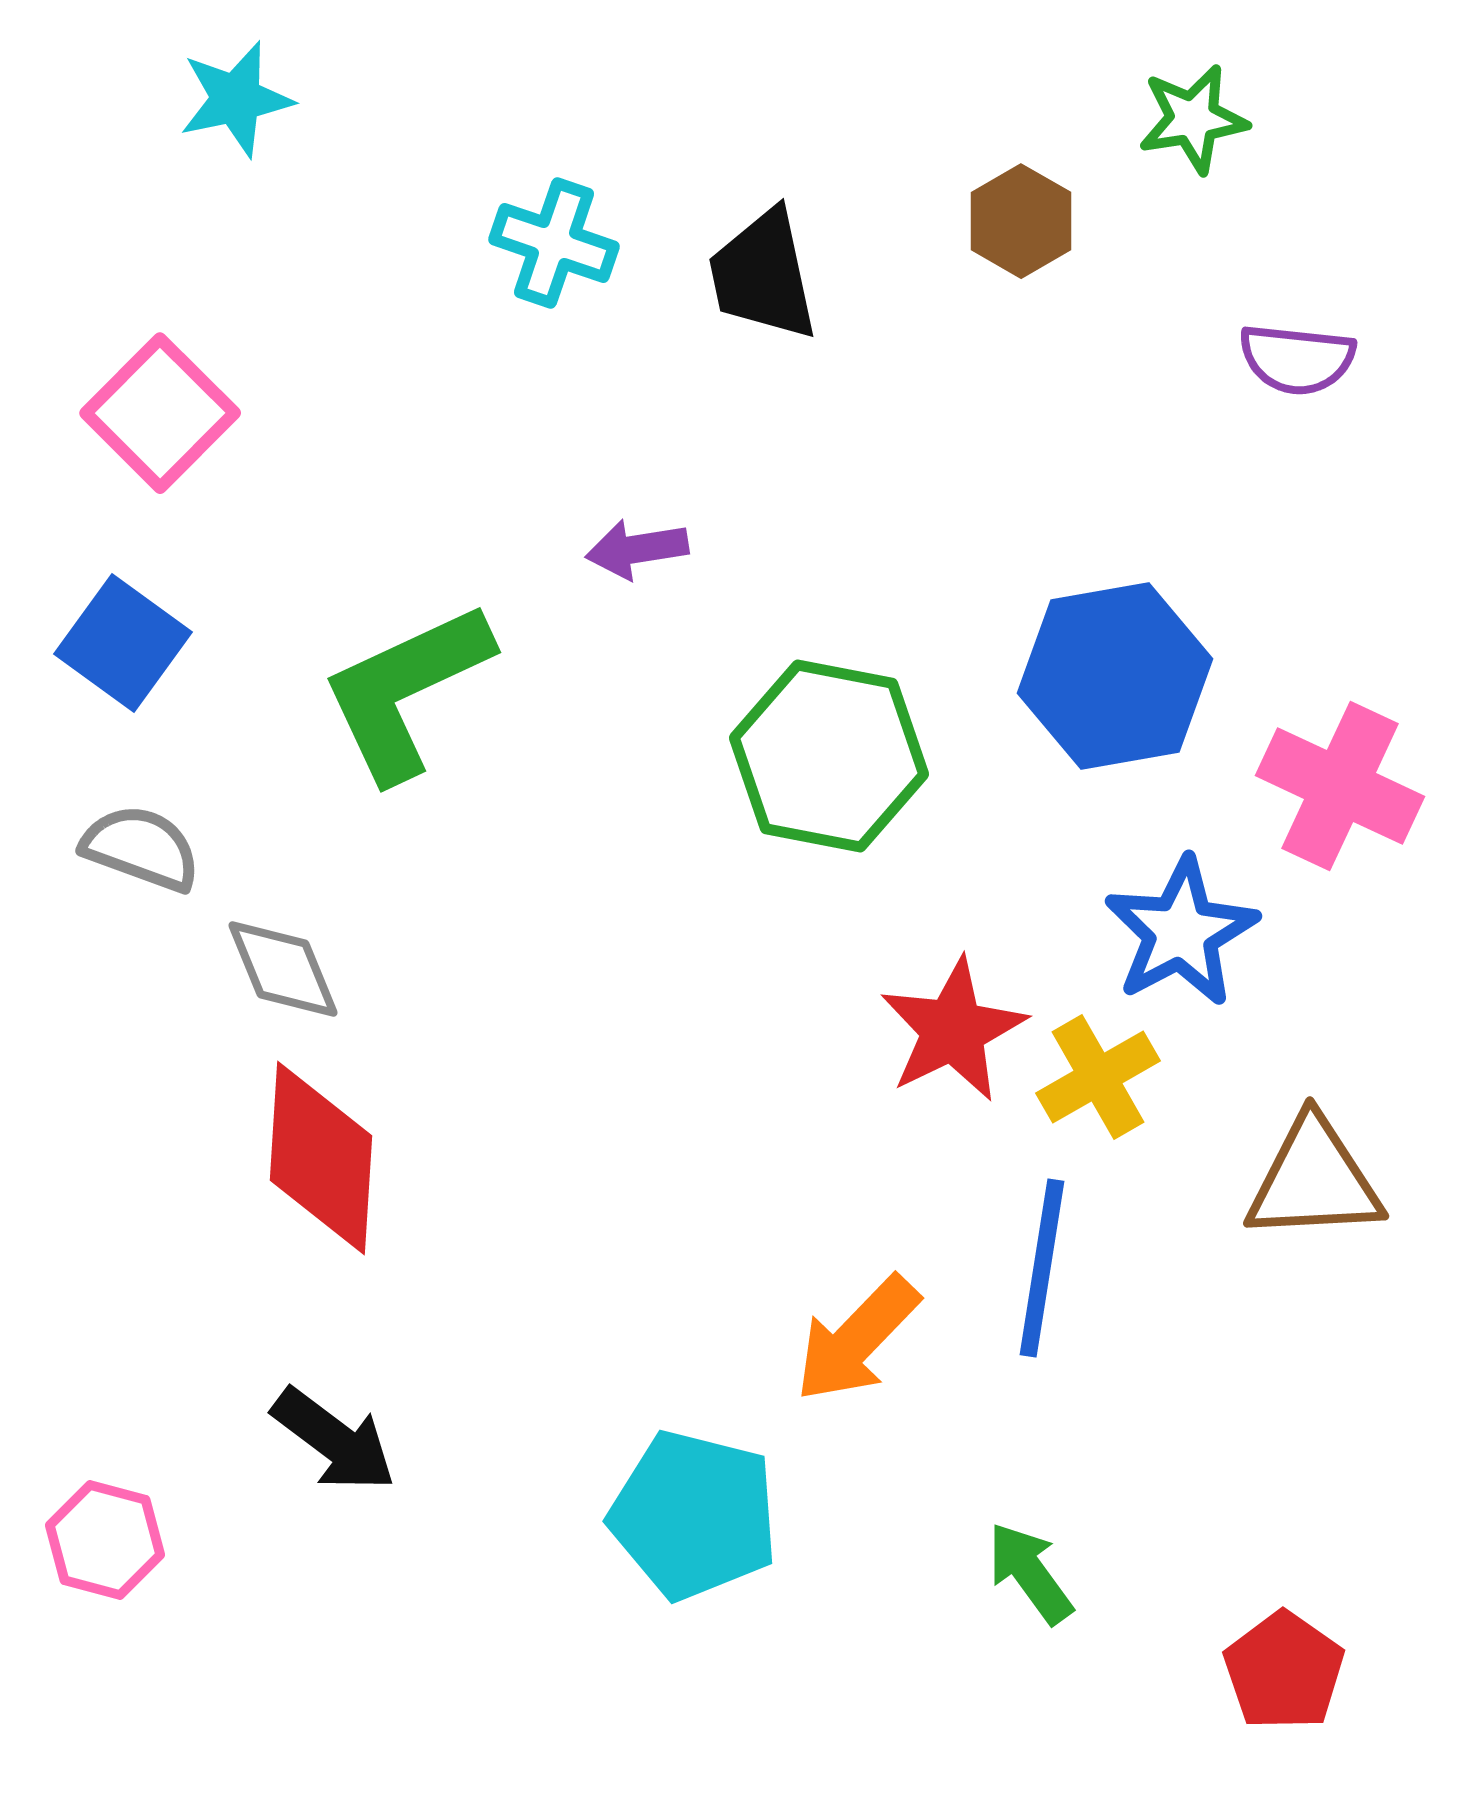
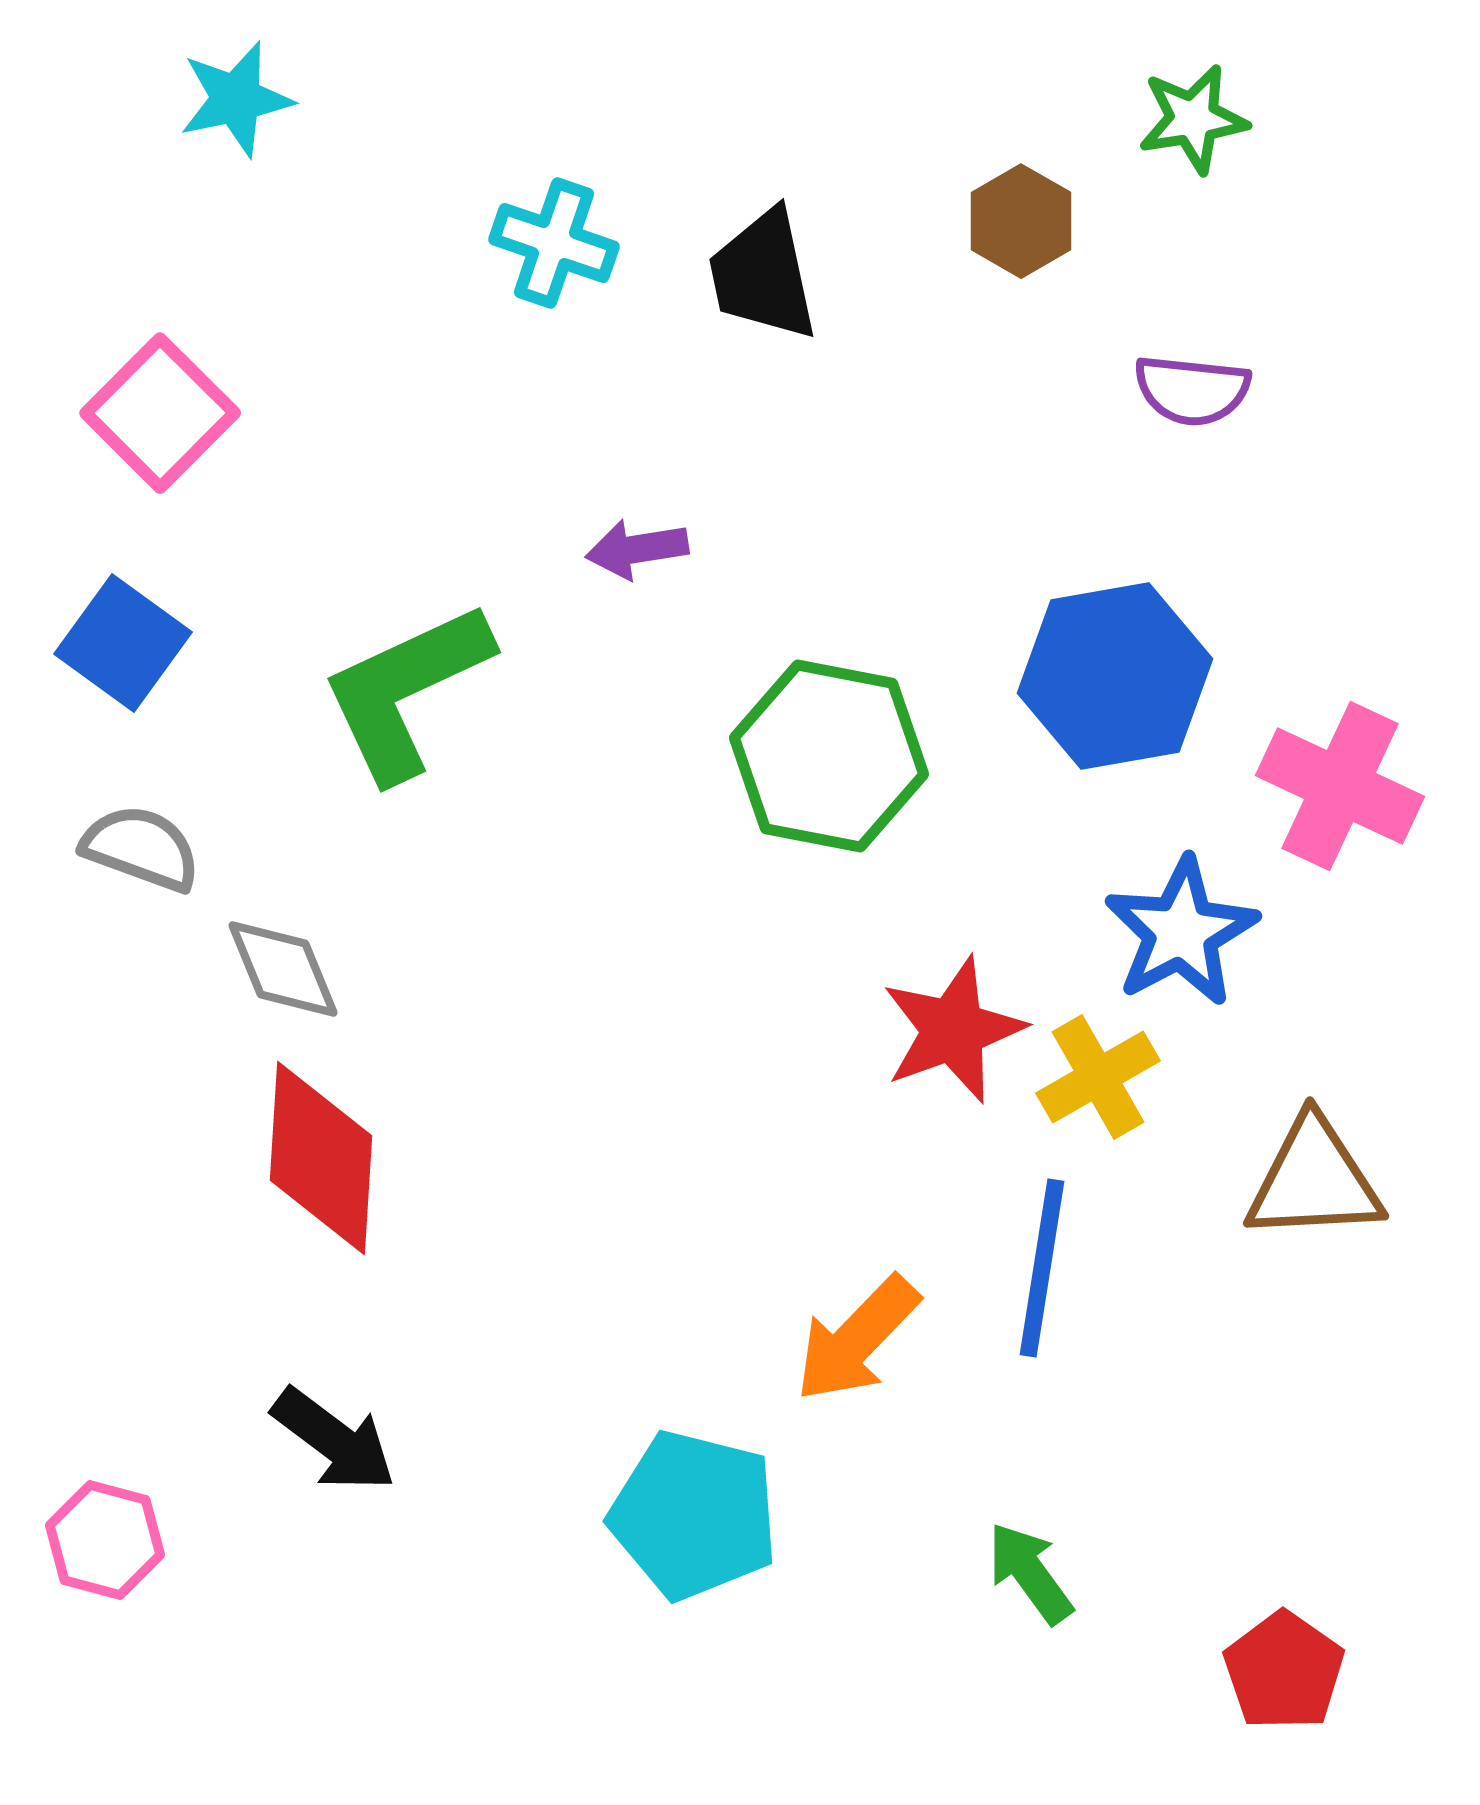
purple semicircle: moved 105 px left, 31 px down
red star: rotated 6 degrees clockwise
